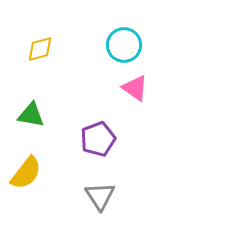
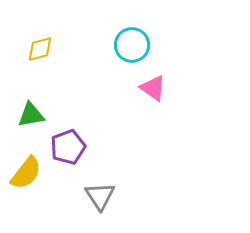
cyan circle: moved 8 px right
pink triangle: moved 18 px right
green triangle: rotated 20 degrees counterclockwise
purple pentagon: moved 30 px left, 8 px down
